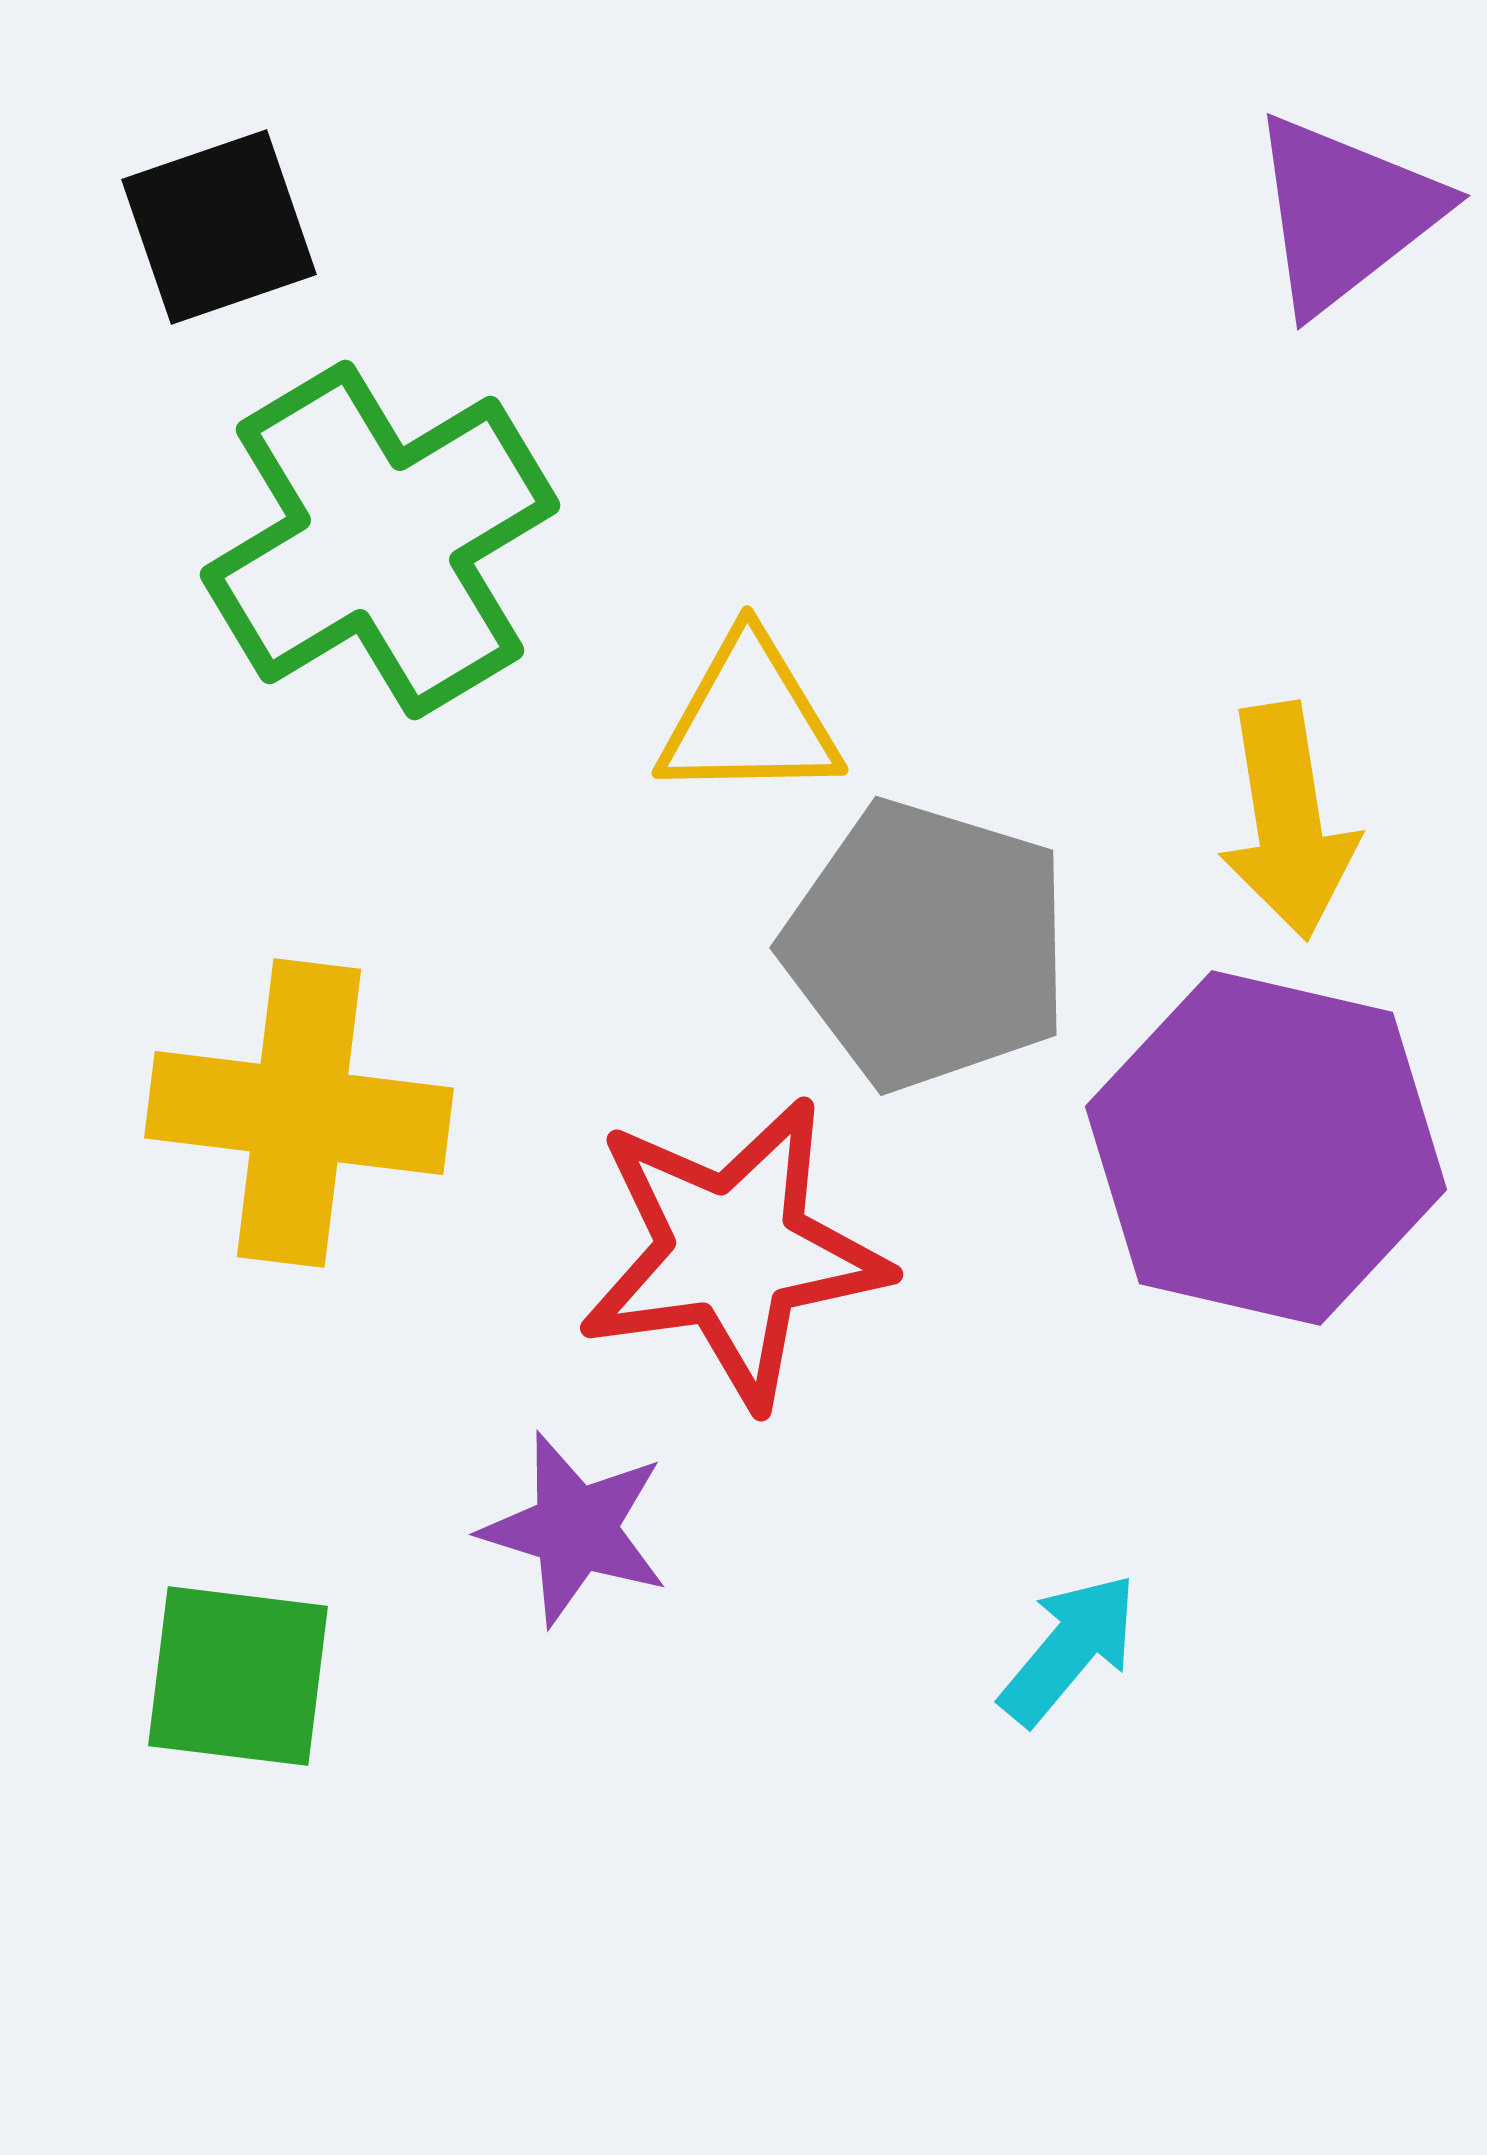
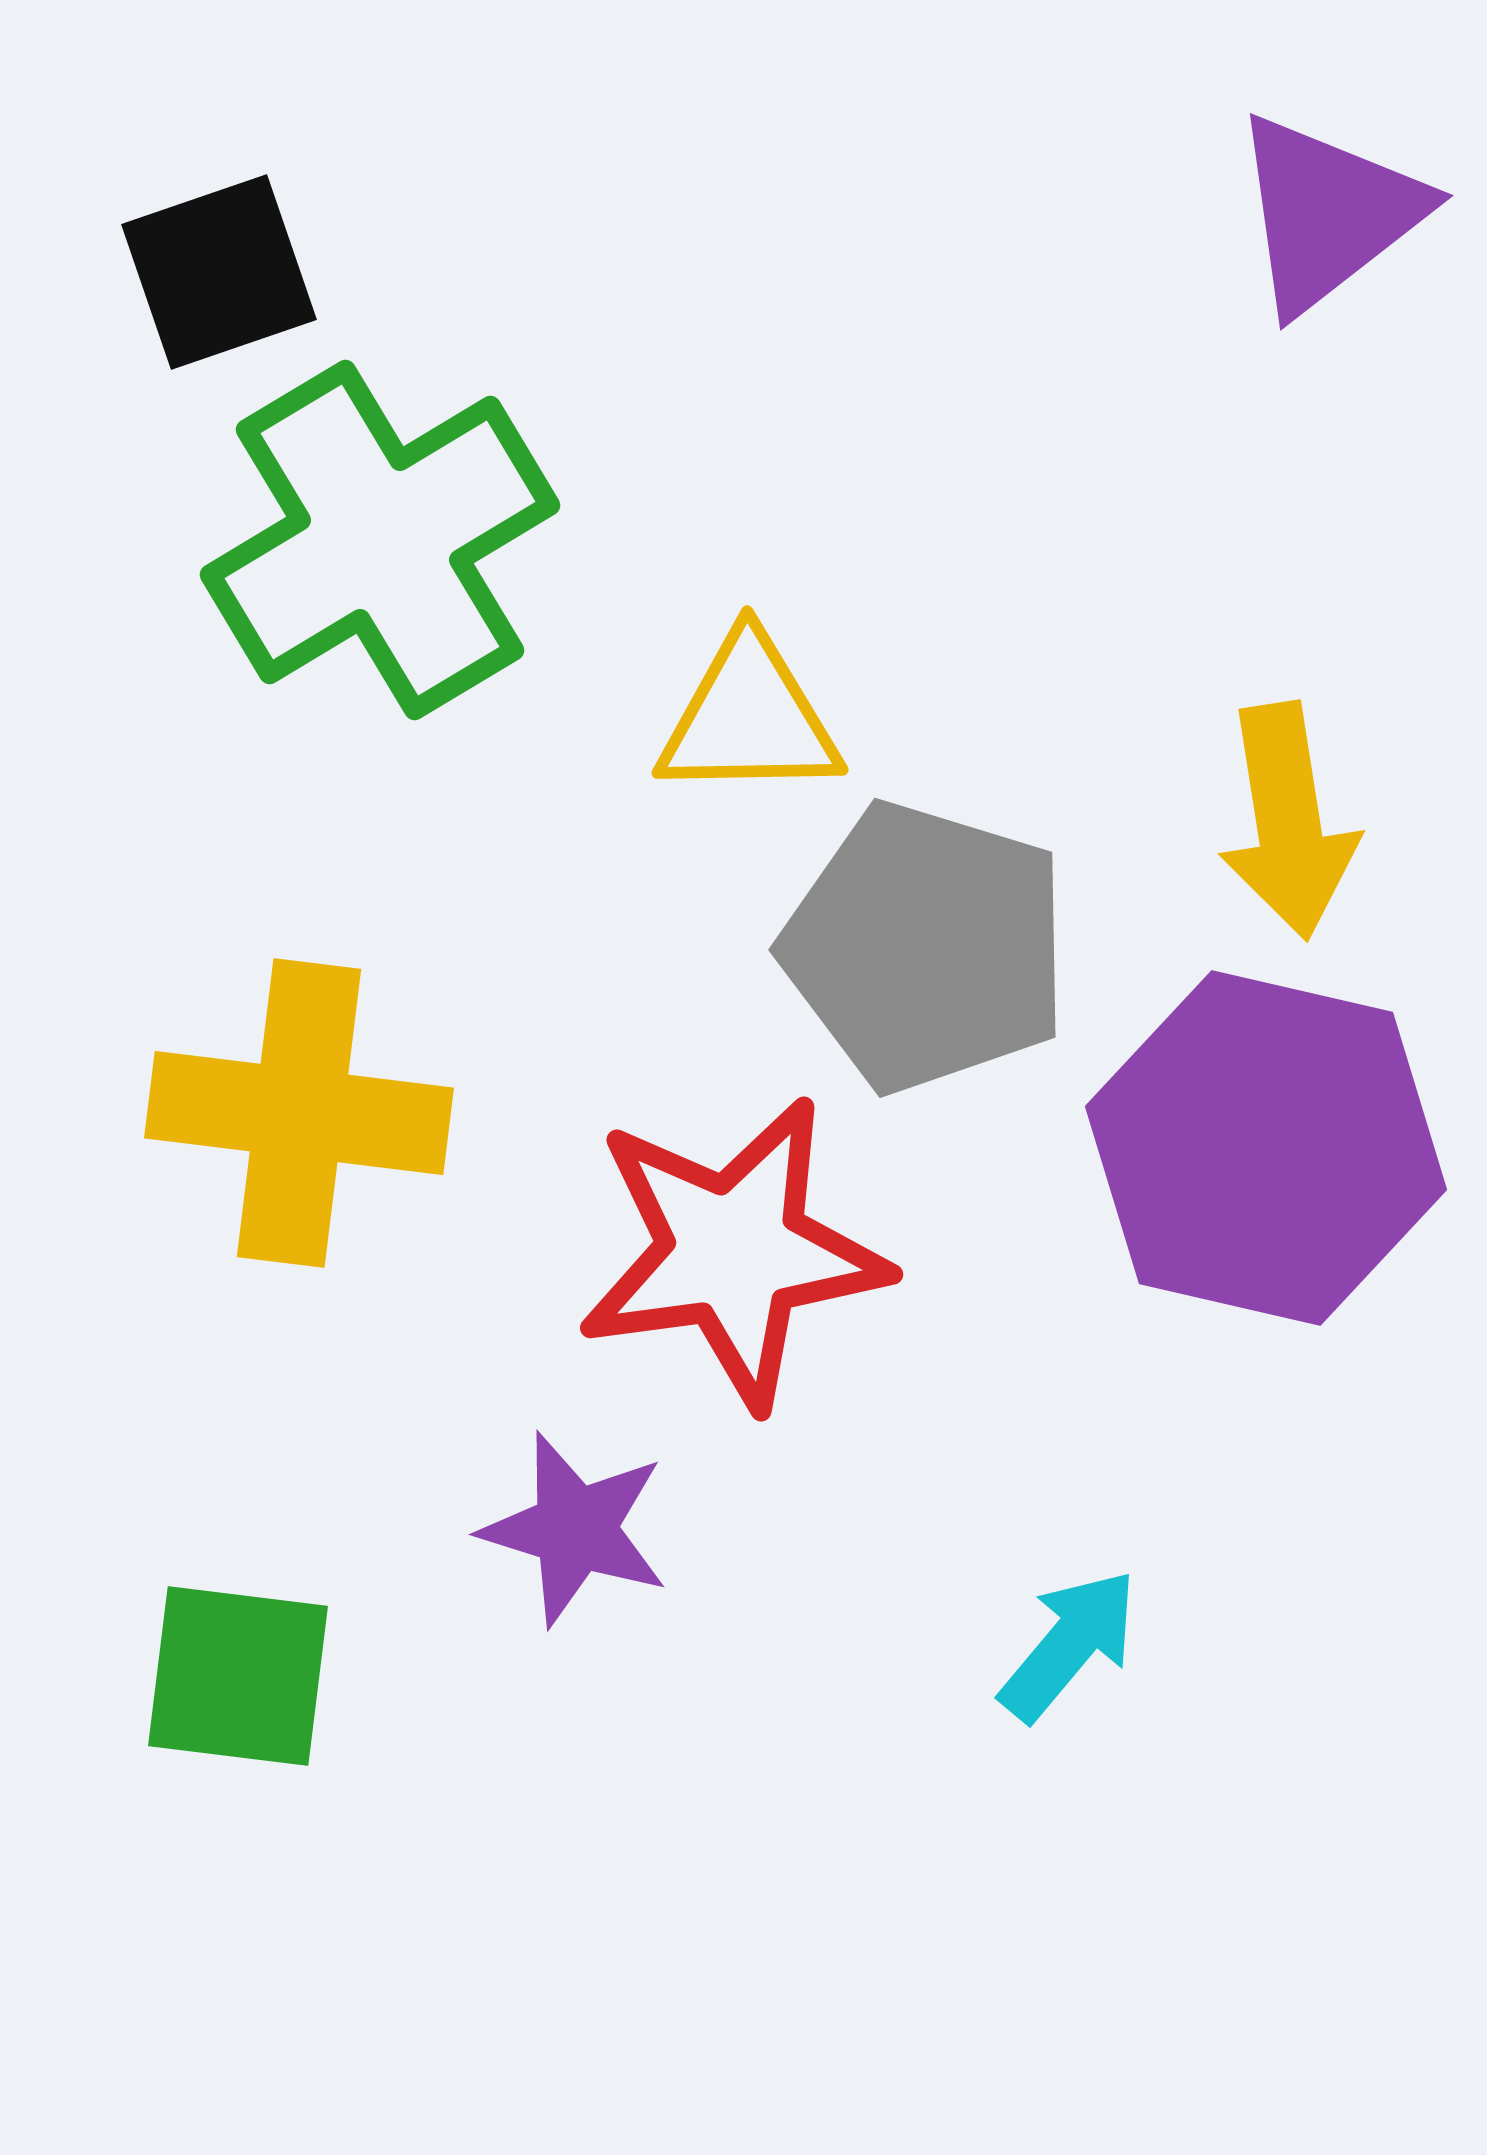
purple triangle: moved 17 px left
black square: moved 45 px down
gray pentagon: moved 1 px left, 2 px down
cyan arrow: moved 4 px up
